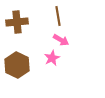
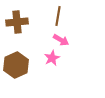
brown line: rotated 18 degrees clockwise
brown hexagon: moved 1 px left; rotated 10 degrees clockwise
